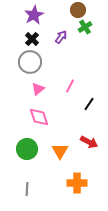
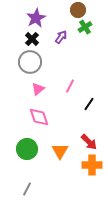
purple star: moved 2 px right, 3 px down
red arrow: rotated 18 degrees clockwise
orange cross: moved 15 px right, 18 px up
gray line: rotated 24 degrees clockwise
